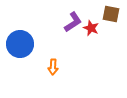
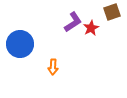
brown square: moved 1 px right, 2 px up; rotated 30 degrees counterclockwise
red star: rotated 21 degrees clockwise
